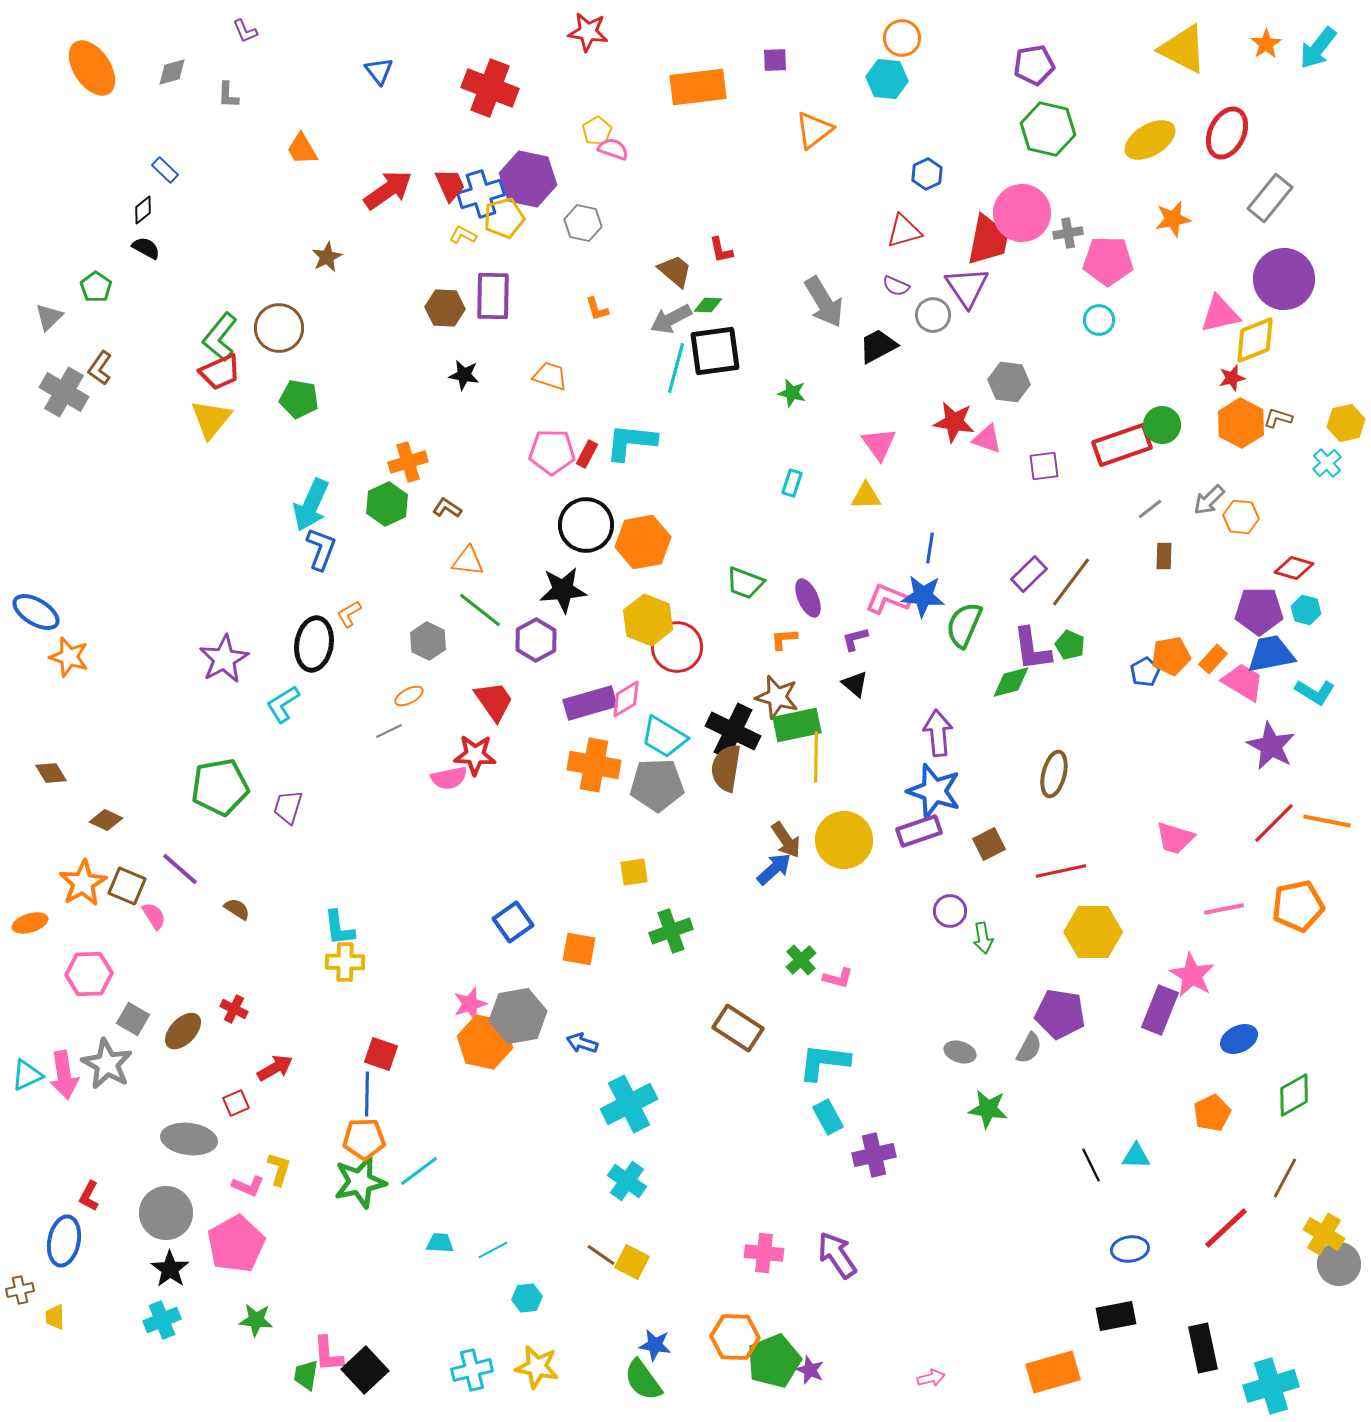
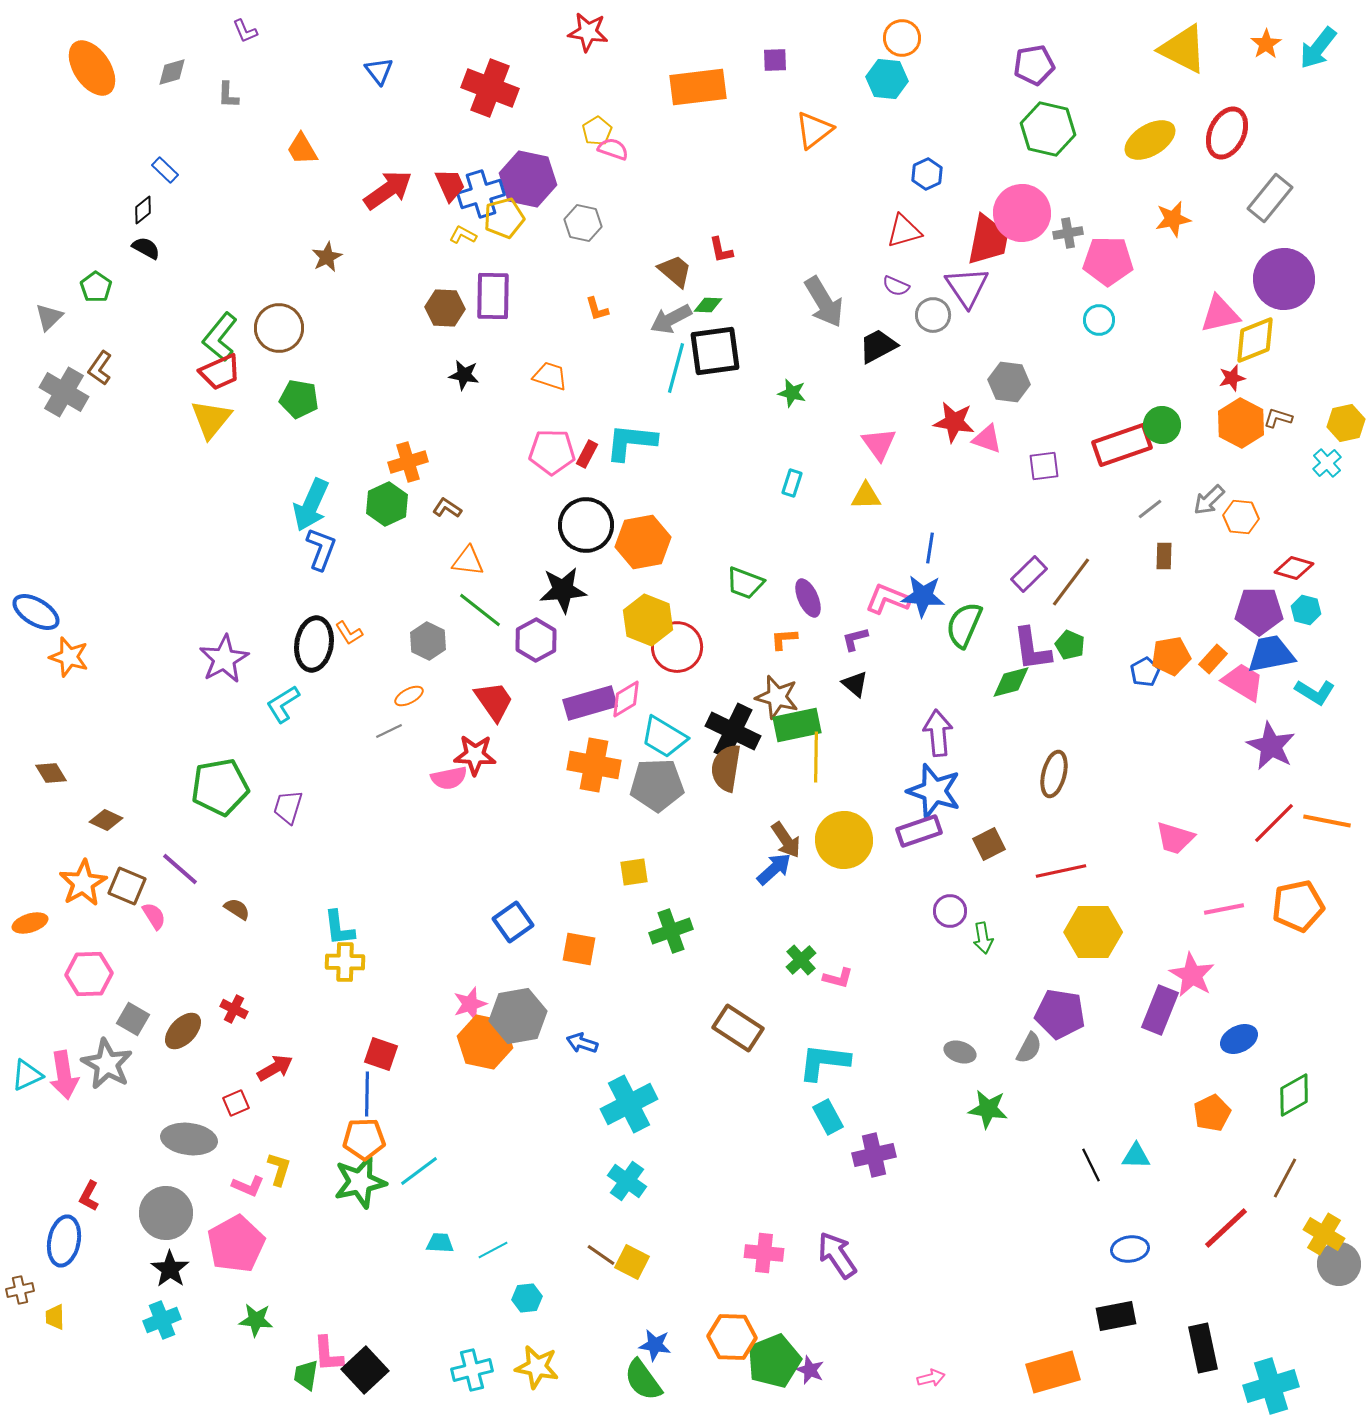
orange L-shape at (349, 614): moved 19 px down; rotated 92 degrees counterclockwise
orange hexagon at (735, 1337): moved 3 px left
